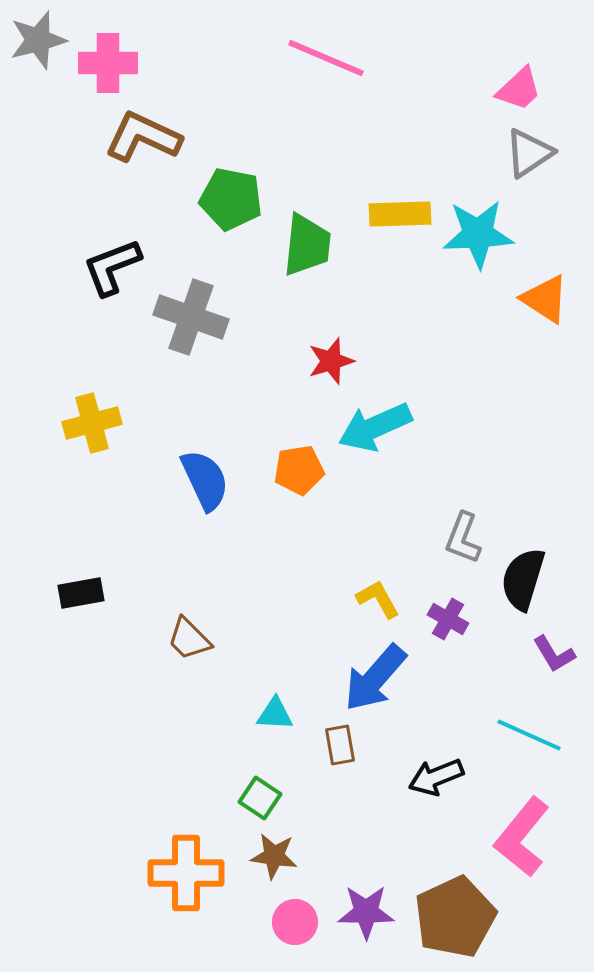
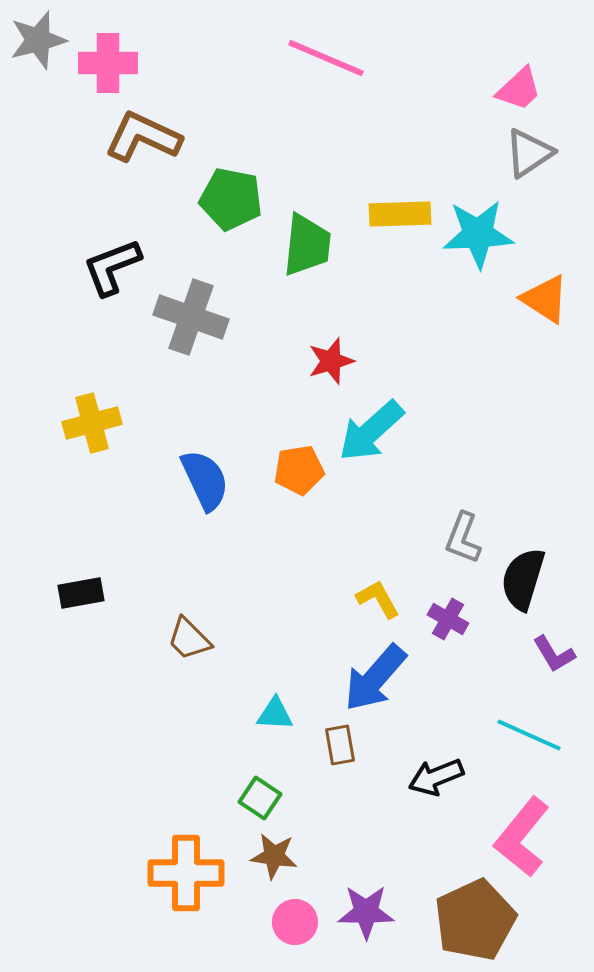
cyan arrow: moved 4 px left, 4 px down; rotated 18 degrees counterclockwise
brown pentagon: moved 20 px right, 3 px down
